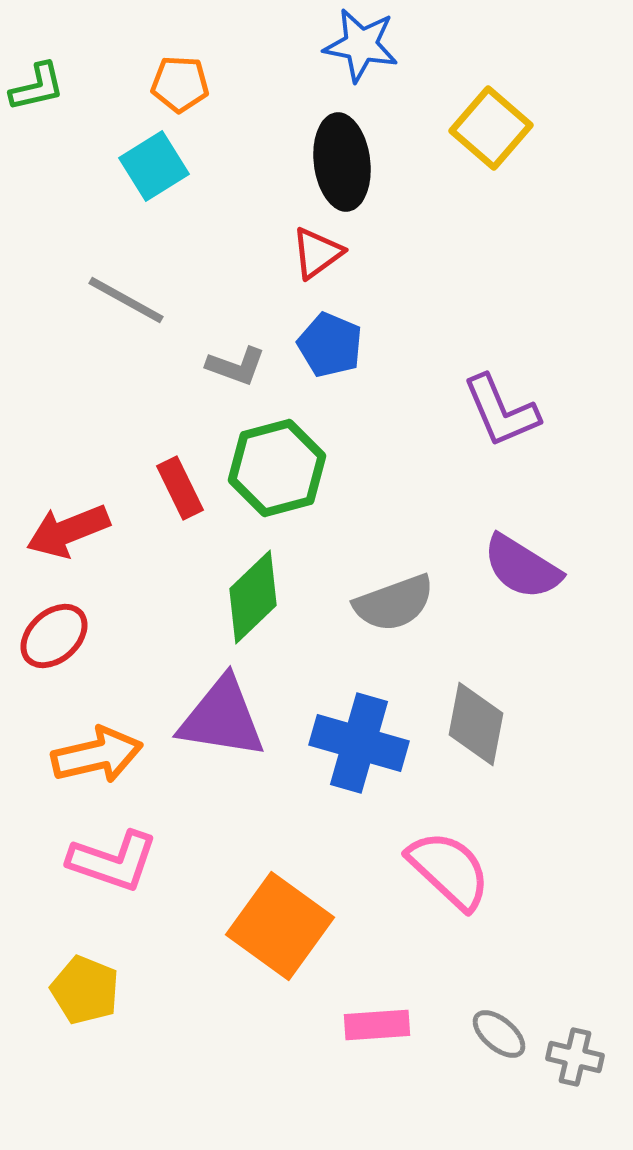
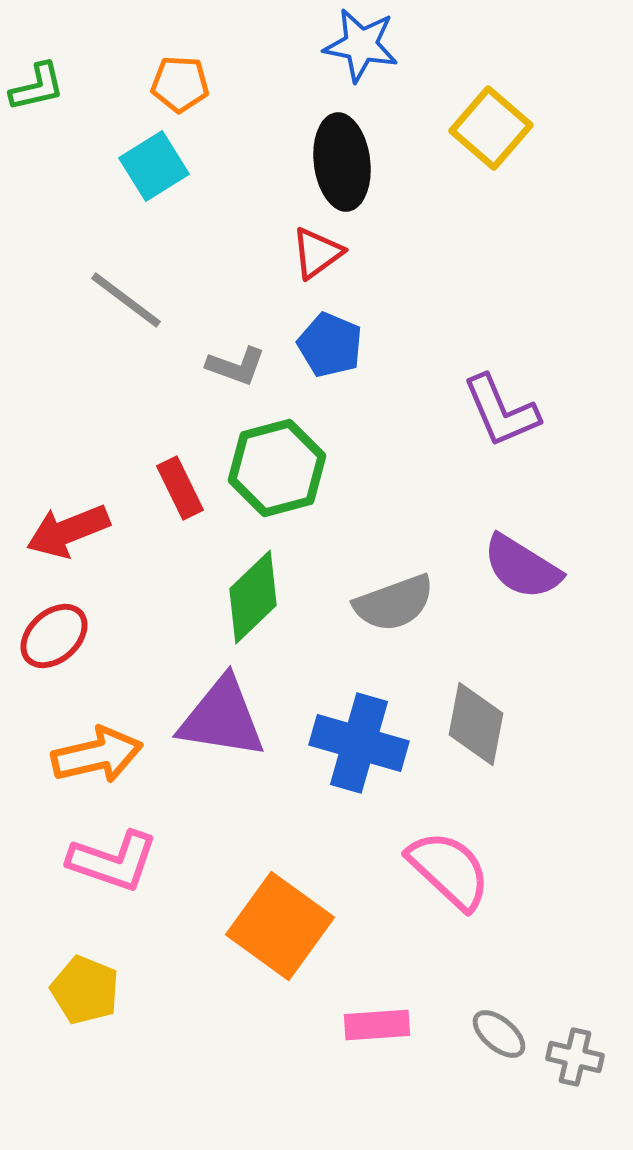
gray line: rotated 8 degrees clockwise
